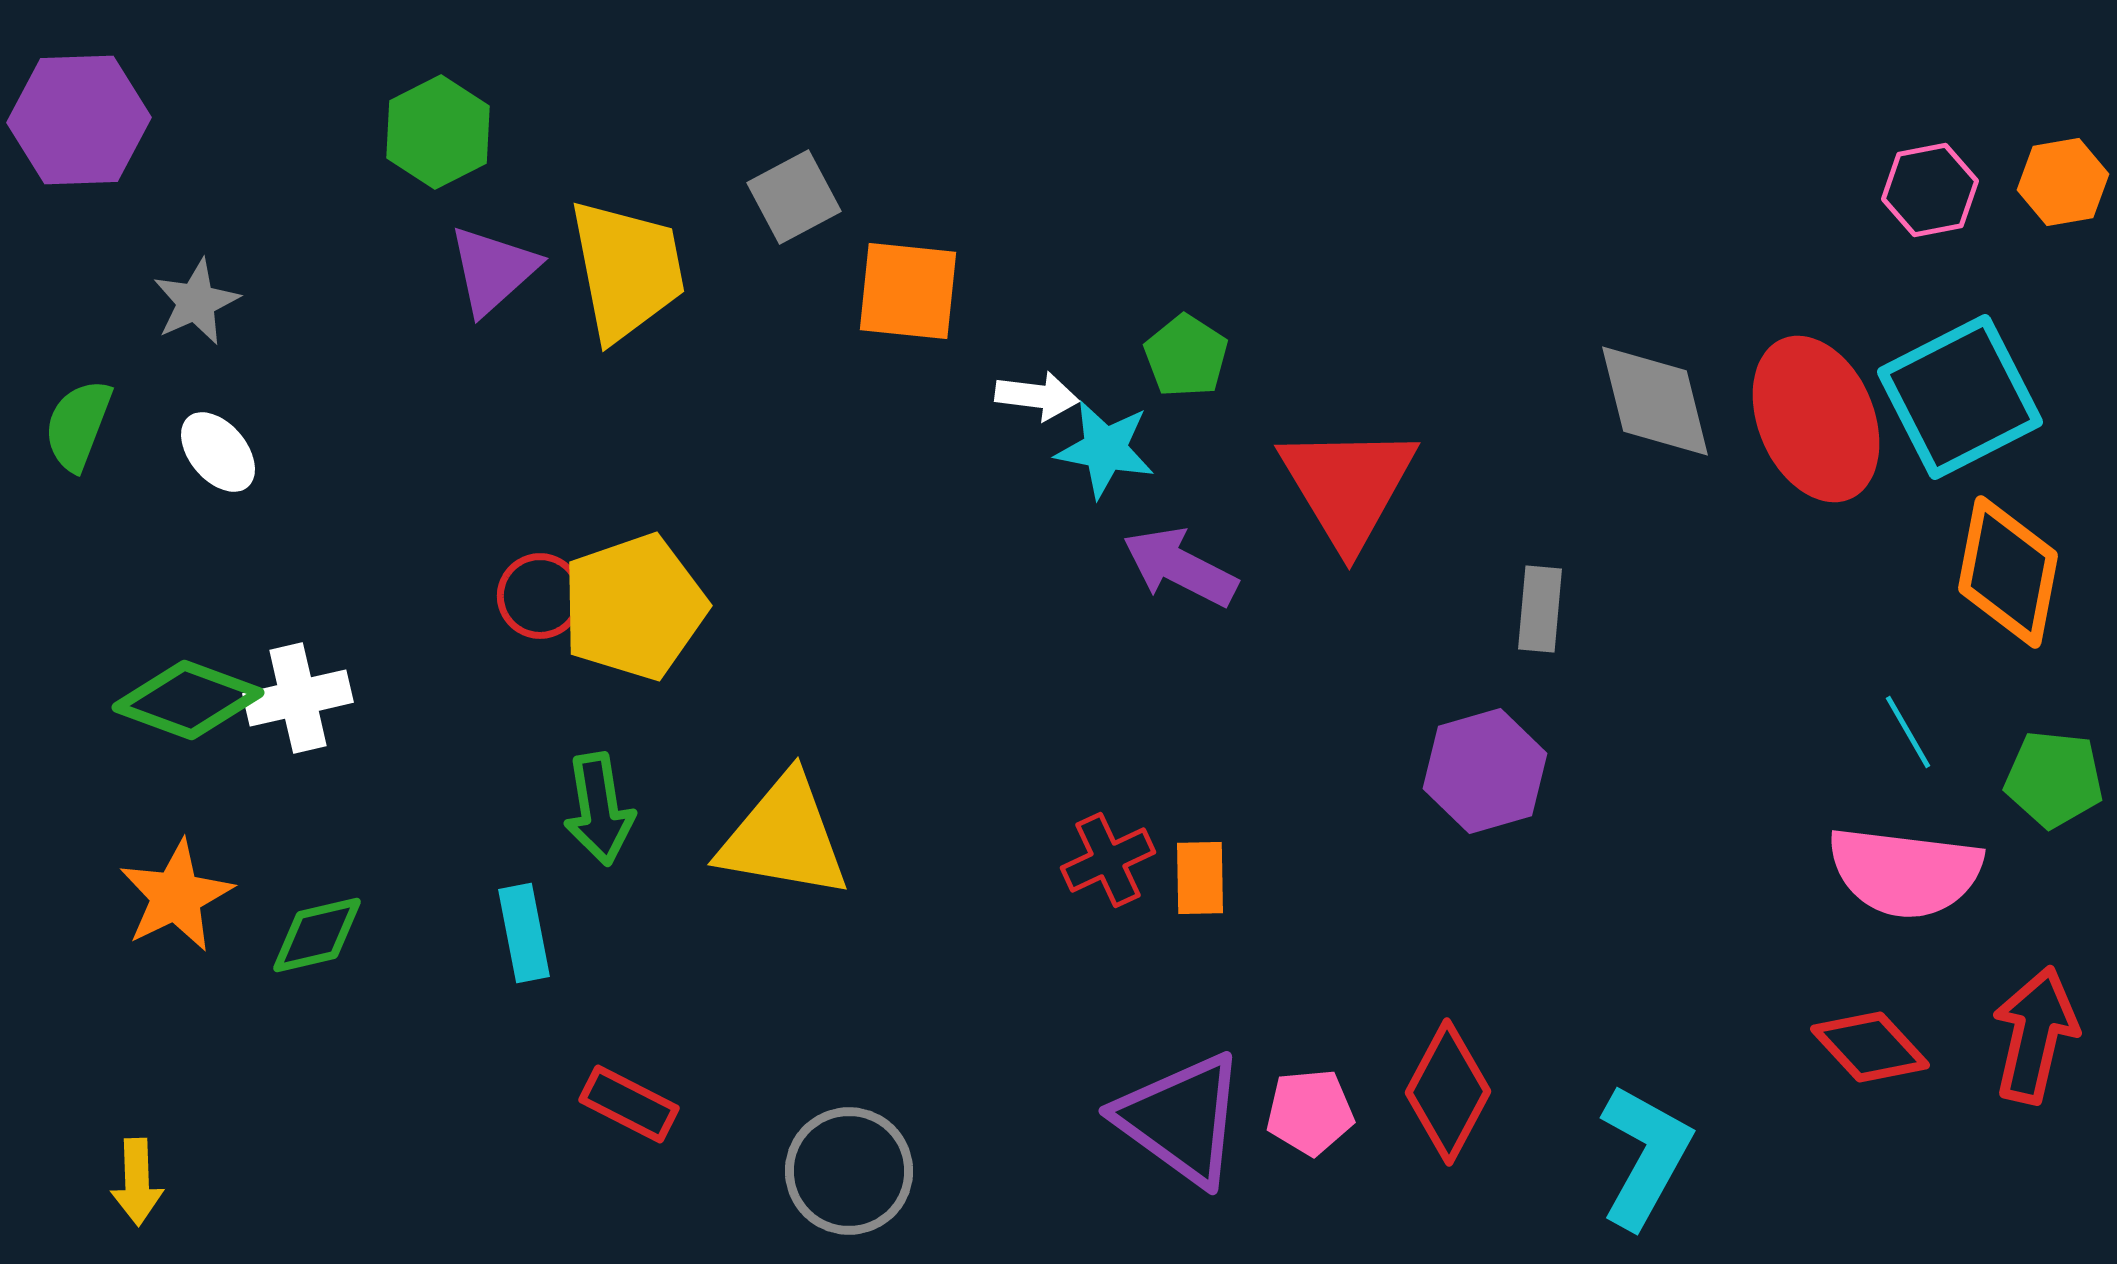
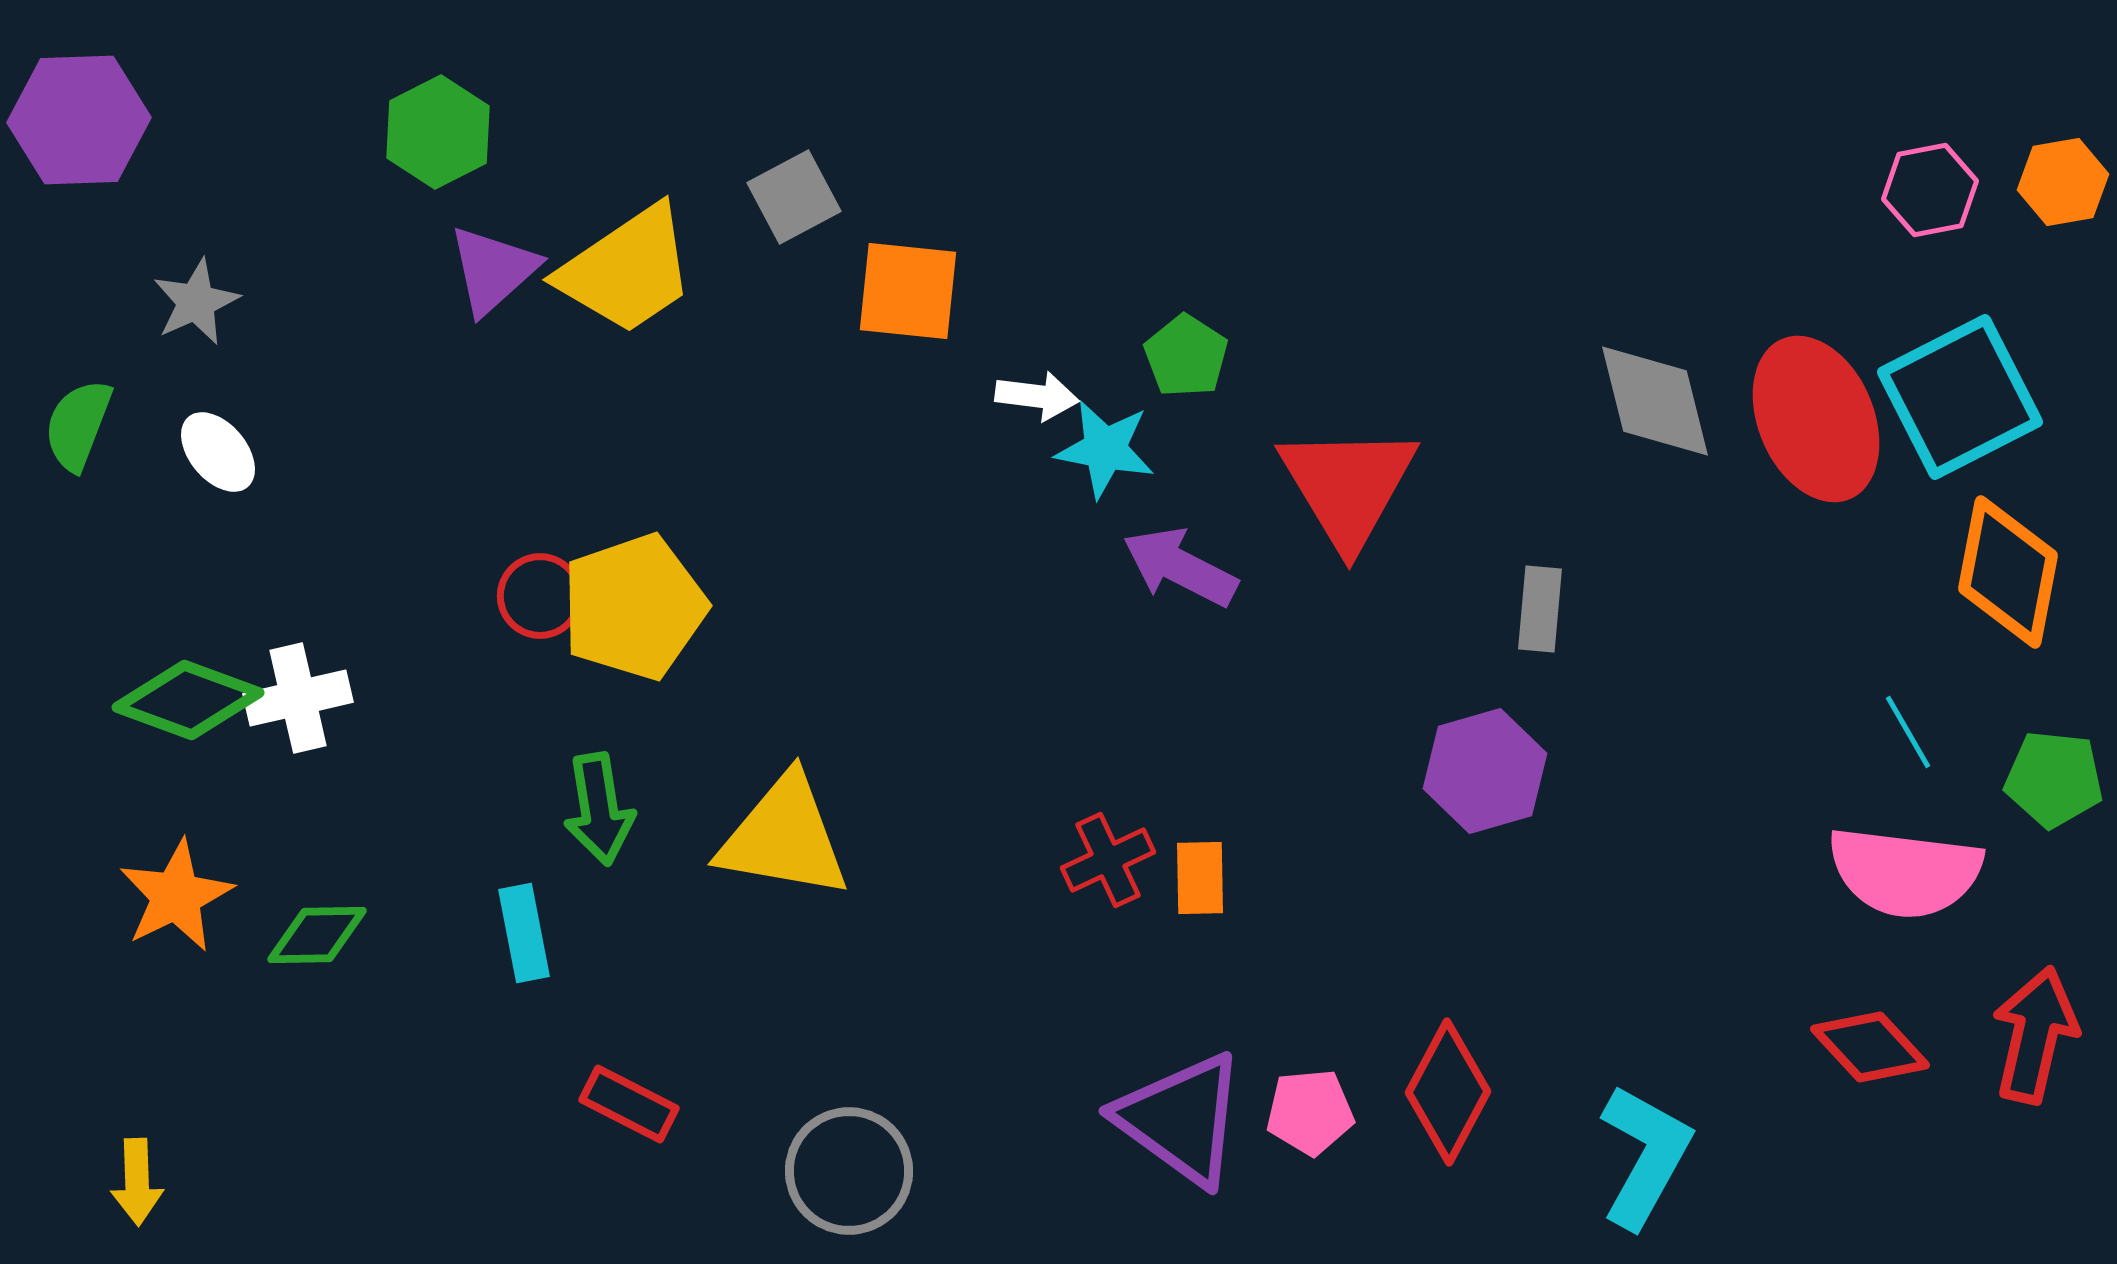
yellow trapezoid at (627, 270): rotated 67 degrees clockwise
green diamond at (317, 935): rotated 12 degrees clockwise
